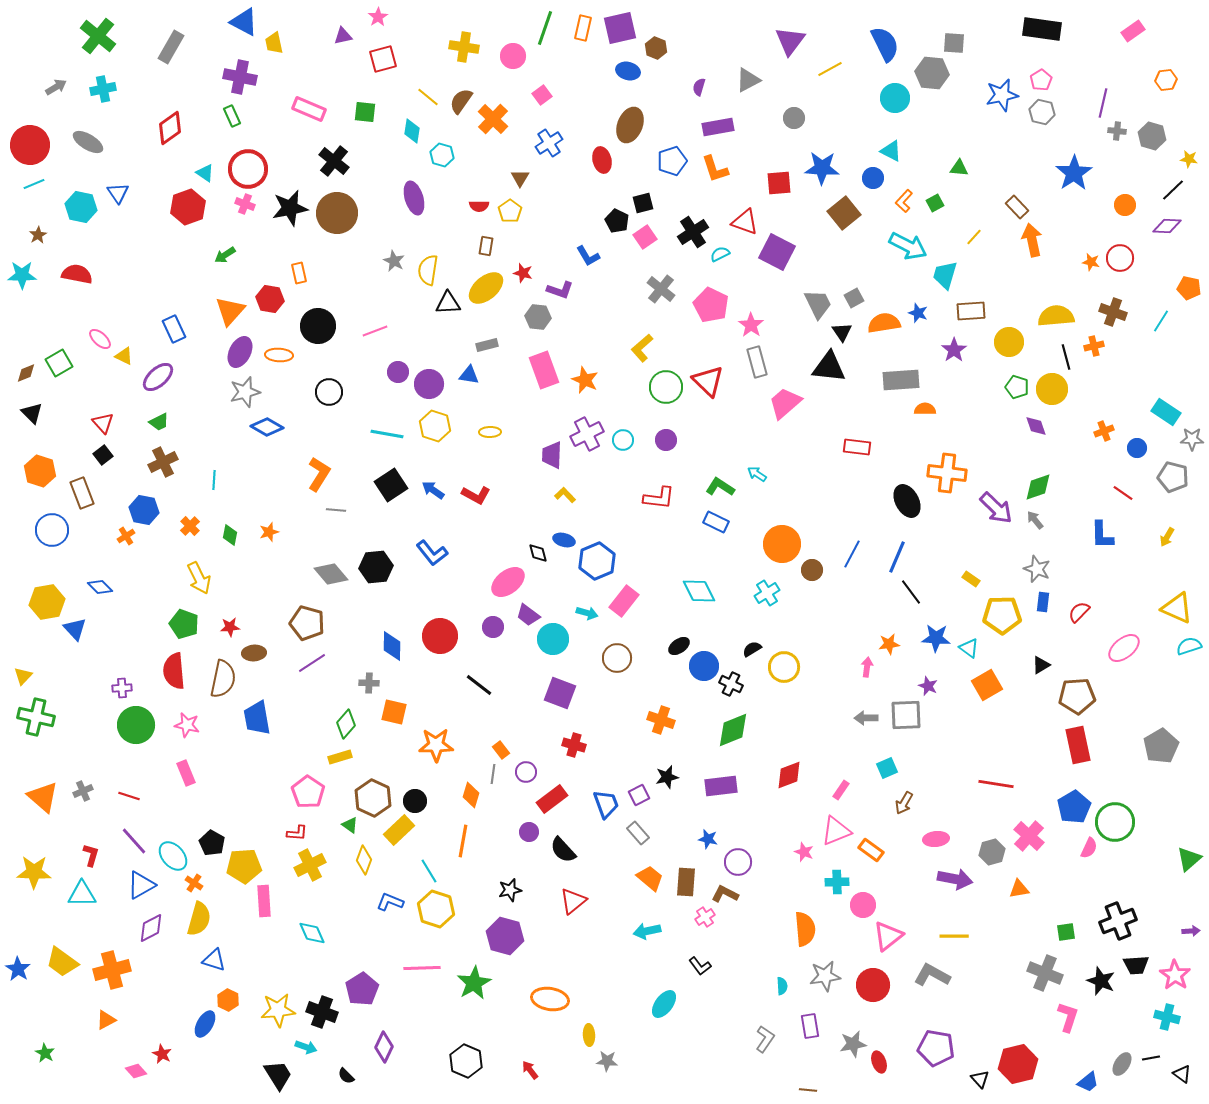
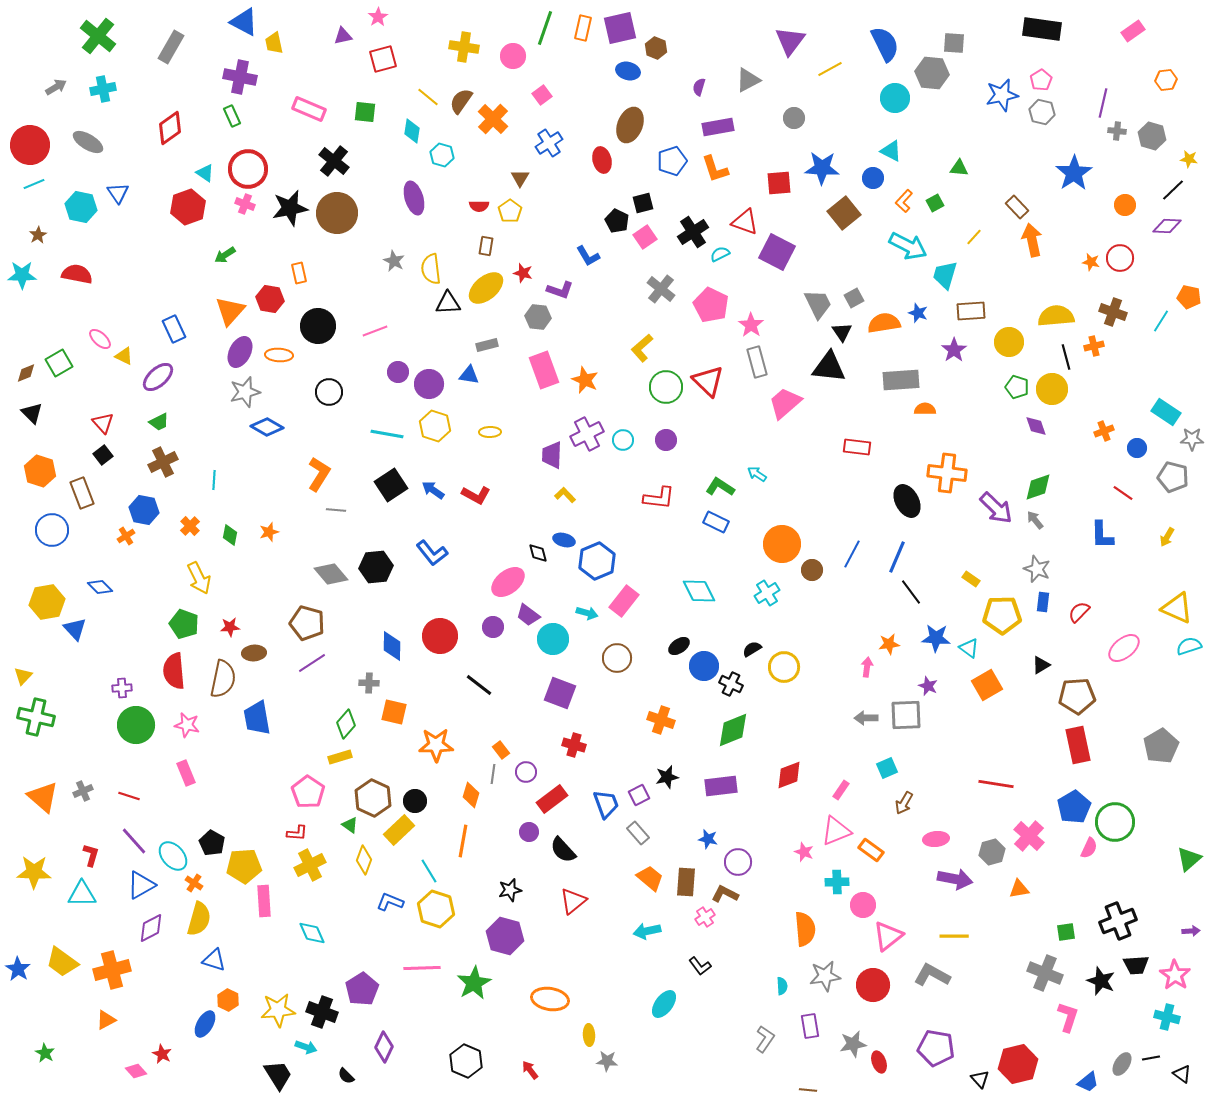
yellow semicircle at (428, 270): moved 3 px right, 1 px up; rotated 16 degrees counterclockwise
orange pentagon at (1189, 288): moved 9 px down
